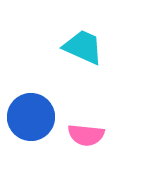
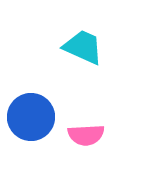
pink semicircle: rotated 9 degrees counterclockwise
